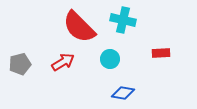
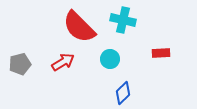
blue diamond: rotated 55 degrees counterclockwise
